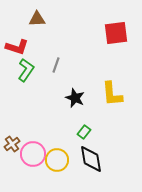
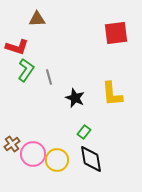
gray line: moved 7 px left, 12 px down; rotated 35 degrees counterclockwise
